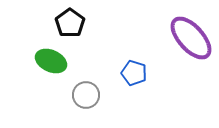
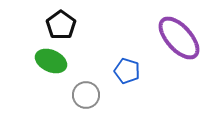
black pentagon: moved 9 px left, 2 px down
purple ellipse: moved 12 px left
blue pentagon: moved 7 px left, 2 px up
